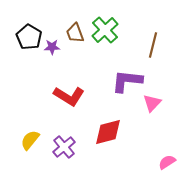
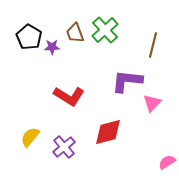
yellow semicircle: moved 3 px up
